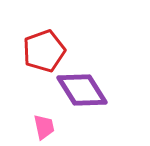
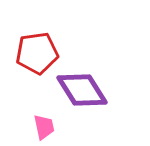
red pentagon: moved 7 px left, 2 px down; rotated 12 degrees clockwise
